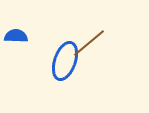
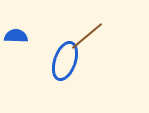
brown line: moved 2 px left, 7 px up
